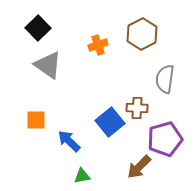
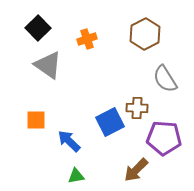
brown hexagon: moved 3 px right
orange cross: moved 11 px left, 6 px up
gray semicircle: rotated 40 degrees counterclockwise
blue square: rotated 12 degrees clockwise
purple pentagon: moved 1 px left, 1 px up; rotated 20 degrees clockwise
brown arrow: moved 3 px left, 3 px down
green triangle: moved 6 px left
